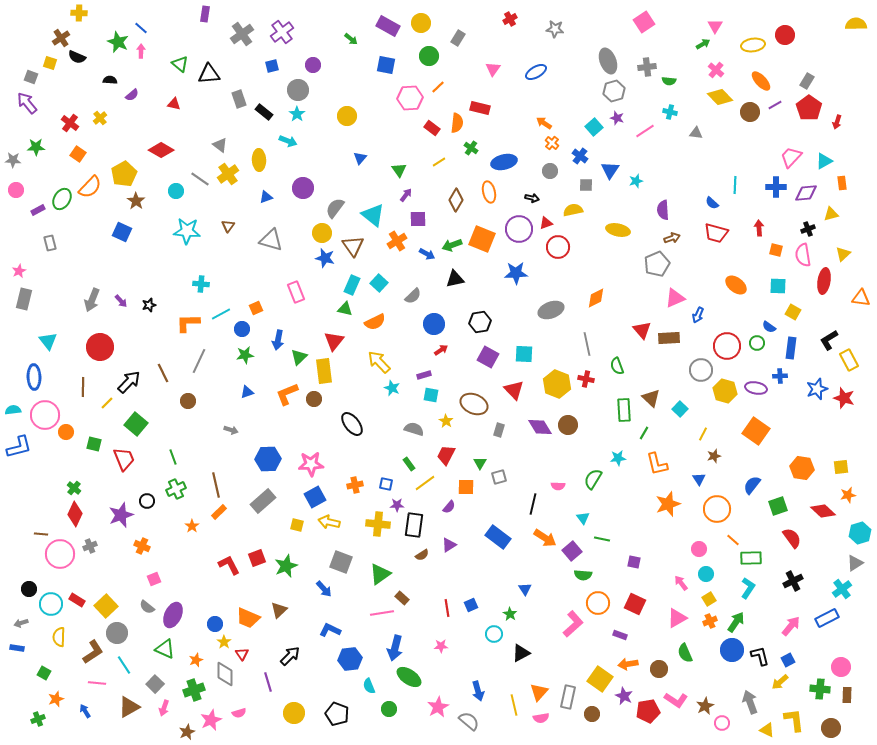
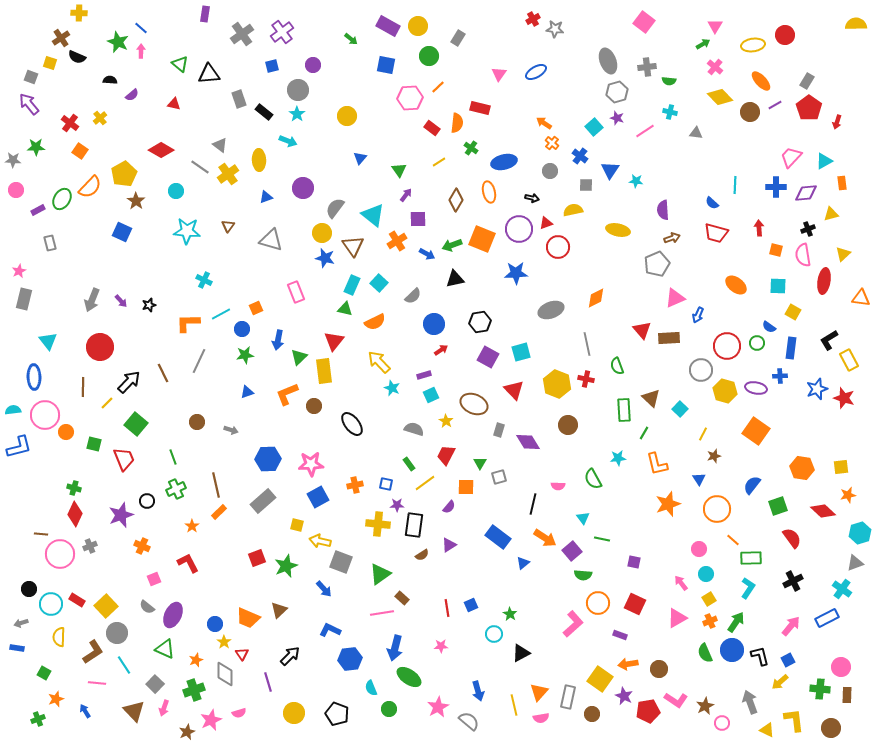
red cross at (510, 19): moved 23 px right
pink square at (644, 22): rotated 20 degrees counterclockwise
yellow circle at (421, 23): moved 3 px left, 3 px down
pink triangle at (493, 69): moved 6 px right, 5 px down
pink cross at (716, 70): moved 1 px left, 3 px up
gray hexagon at (614, 91): moved 3 px right, 1 px down
purple arrow at (27, 103): moved 2 px right, 1 px down
orange square at (78, 154): moved 2 px right, 3 px up
gray line at (200, 179): moved 12 px up
cyan star at (636, 181): rotated 24 degrees clockwise
cyan cross at (201, 284): moved 3 px right, 4 px up; rotated 21 degrees clockwise
cyan square at (524, 354): moved 3 px left, 2 px up; rotated 18 degrees counterclockwise
cyan square at (431, 395): rotated 35 degrees counterclockwise
brown circle at (314, 399): moved 7 px down
brown circle at (188, 401): moved 9 px right, 21 px down
purple diamond at (540, 427): moved 12 px left, 15 px down
green semicircle at (593, 479): rotated 60 degrees counterclockwise
green cross at (74, 488): rotated 24 degrees counterclockwise
blue square at (315, 497): moved 3 px right
yellow arrow at (329, 522): moved 9 px left, 19 px down
gray triangle at (855, 563): rotated 12 degrees clockwise
red L-shape at (229, 565): moved 41 px left, 2 px up
blue triangle at (525, 589): moved 2 px left, 26 px up; rotated 24 degrees clockwise
cyan cross at (842, 589): rotated 18 degrees counterclockwise
green semicircle at (685, 653): moved 20 px right
cyan semicircle at (369, 686): moved 2 px right, 2 px down
brown triangle at (129, 707): moved 5 px right, 4 px down; rotated 45 degrees counterclockwise
